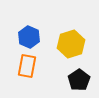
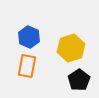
yellow hexagon: moved 4 px down
